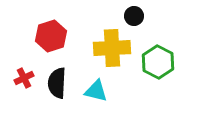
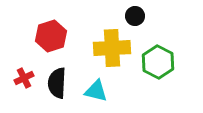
black circle: moved 1 px right
